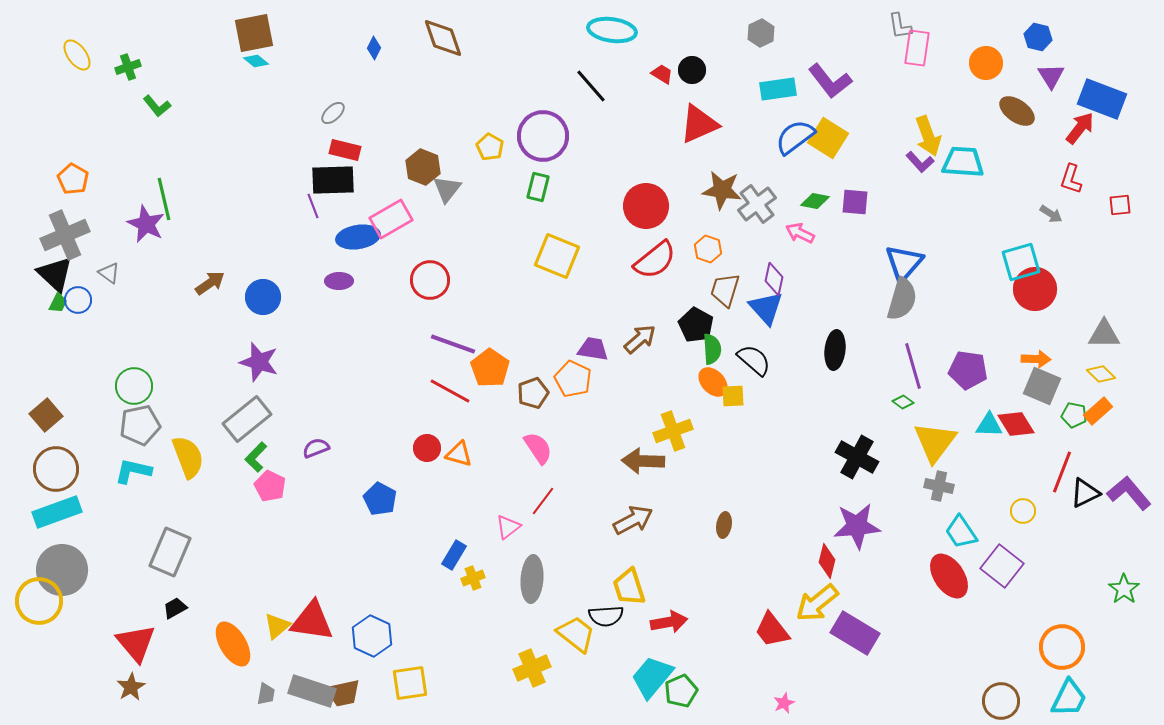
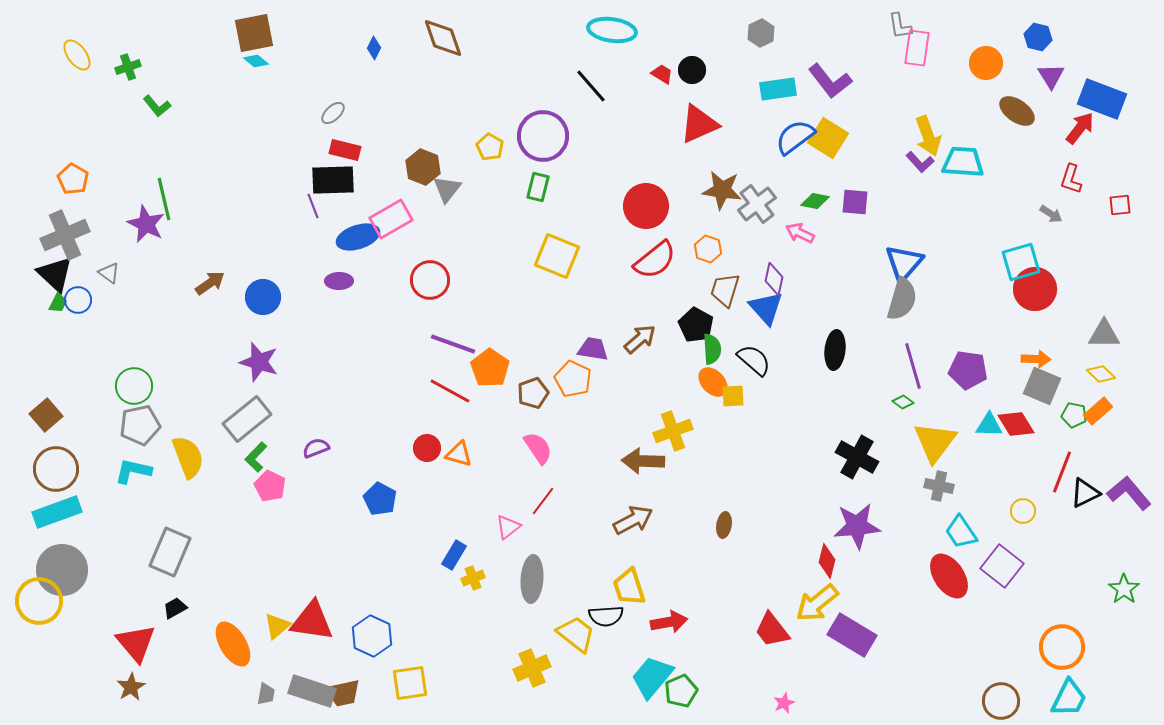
blue ellipse at (358, 237): rotated 9 degrees counterclockwise
purple rectangle at (855, 633): moved 3 px left, 2 px down
